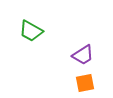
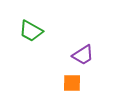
orange square: moved 13 px left; rotated 12 degrees clockwise
